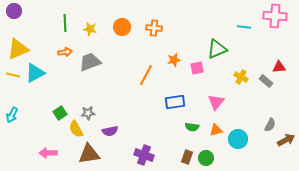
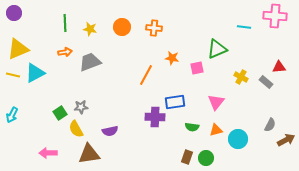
purple circle: moved 2 px down
orange star: moved 2 px left, 2 px up; rotated 24 degrees clockwise
gray rectangle: moved 1 px down
gray star: moved 7 px left, 6 px up
purple cross: moved 11 px right, 38 px up; rotated 18 degrees counterclockwise
